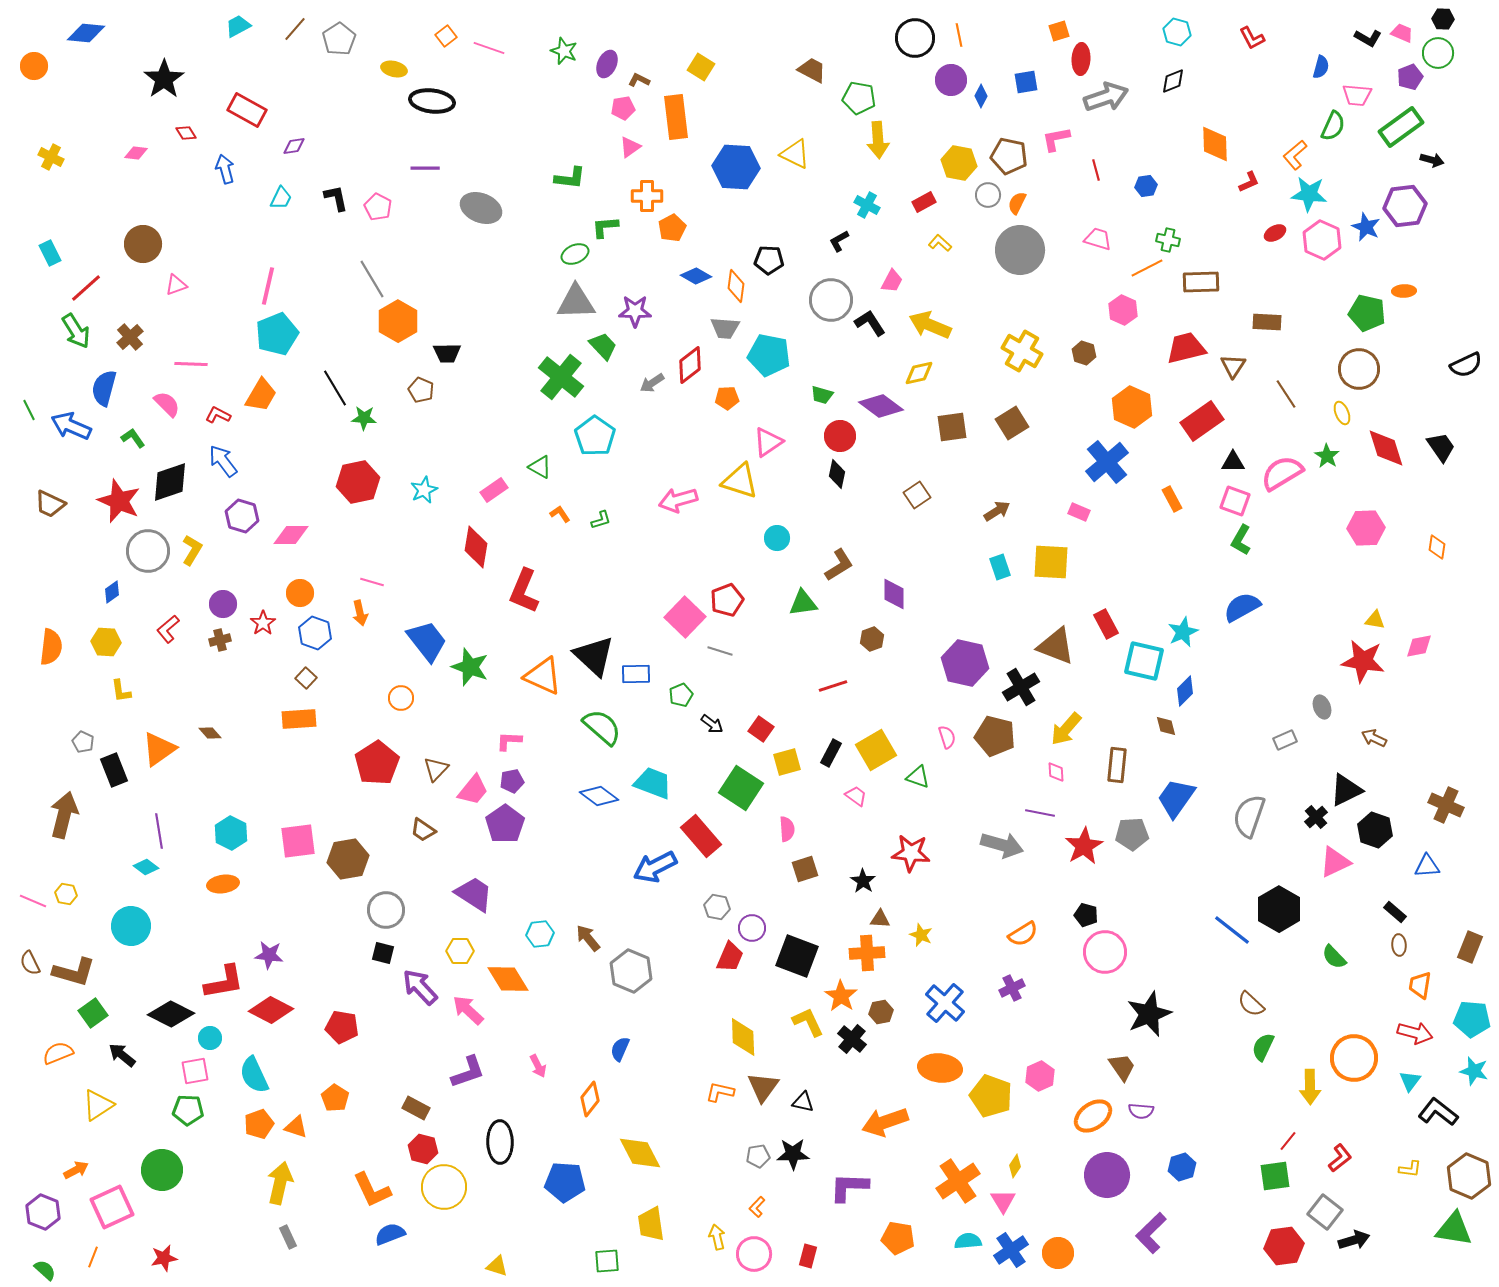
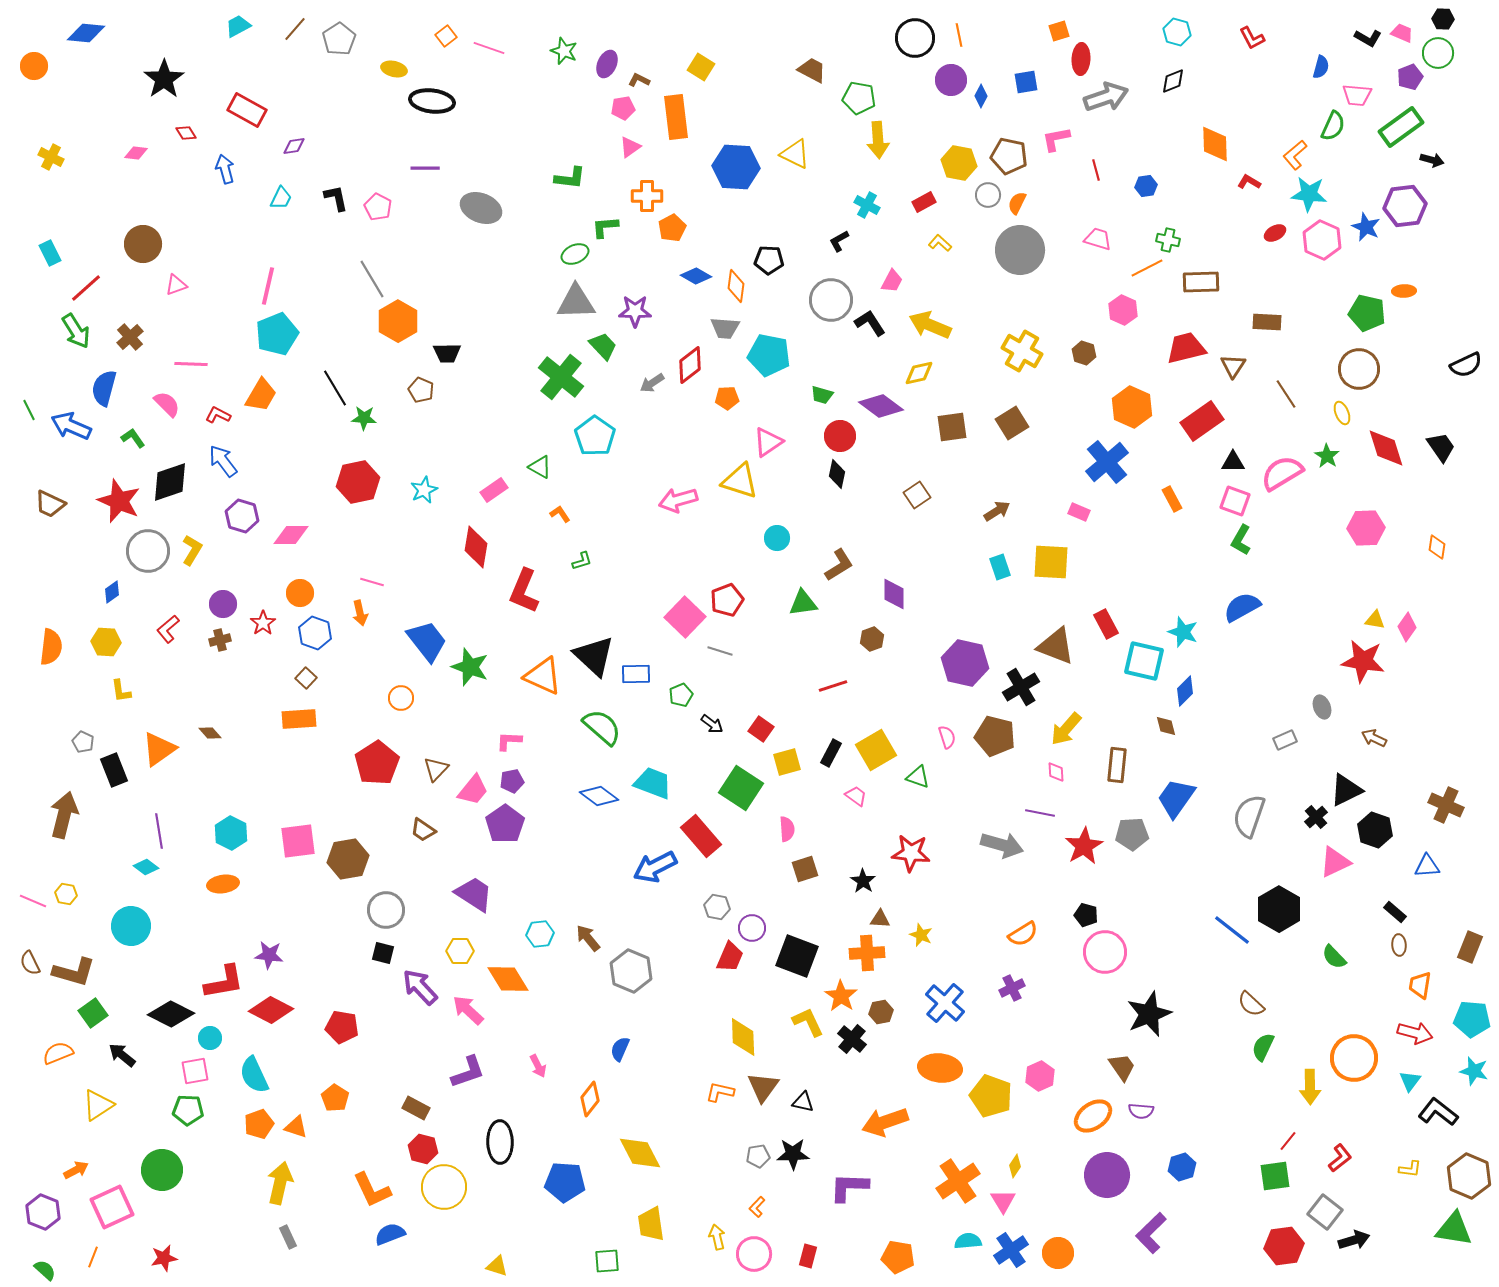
red L-shape at (1249, 182): rotated 125 degrees counterclockwise
green L-shape at (601, 520): moved 19 px left, 41 px down
cyan star at (1183, 632): rotated 28 degrees counterclockwise
pink diamond at (1419, 646): moved 12 px left, 19 px up; rotated 44 degrees counterclockwise
orange pentagon at (898, 1238): moved 19 px down
